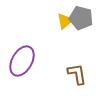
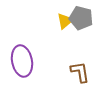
purple ellipse: rotated 40 degrees counterclockwise
brown L-shape: moved 3 px right, 2 px up
